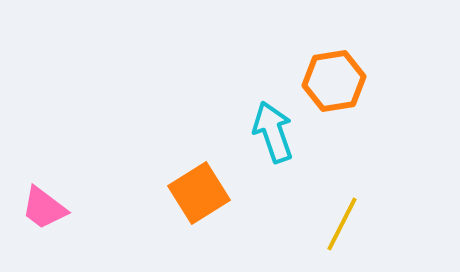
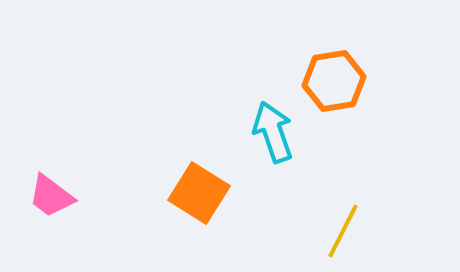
orange square: rotated 26 degrees counterclockwise
pink trapezoid: moved 7 px right, 12 px up
yellow line: moved 1 px right, 7 px down
